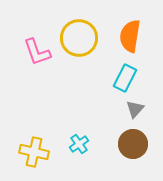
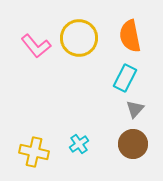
orange semicircle: rotated 20 degrees counterclockwise
pink L-shape: moved 1 px left, 6 px up; rotated 20 degrees counterclockwise
